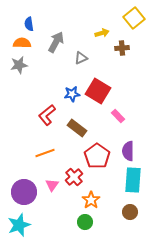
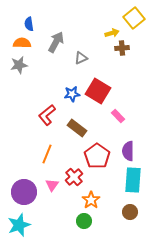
yellow arrow: moved 10 px right
orange line: moved 2 px right, 1 px down; rotated 48 degrees counterclockwise
green circle: moved 1 px left, 1 px up
